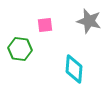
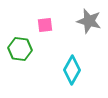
cyan diamond: moved 2 px left, 1 px down; rotated 24 degrees clockwise
